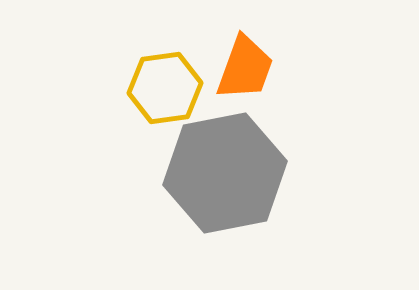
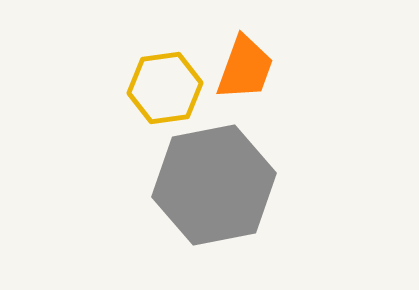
gray hexagon: moved 11 px left, 12 px down
